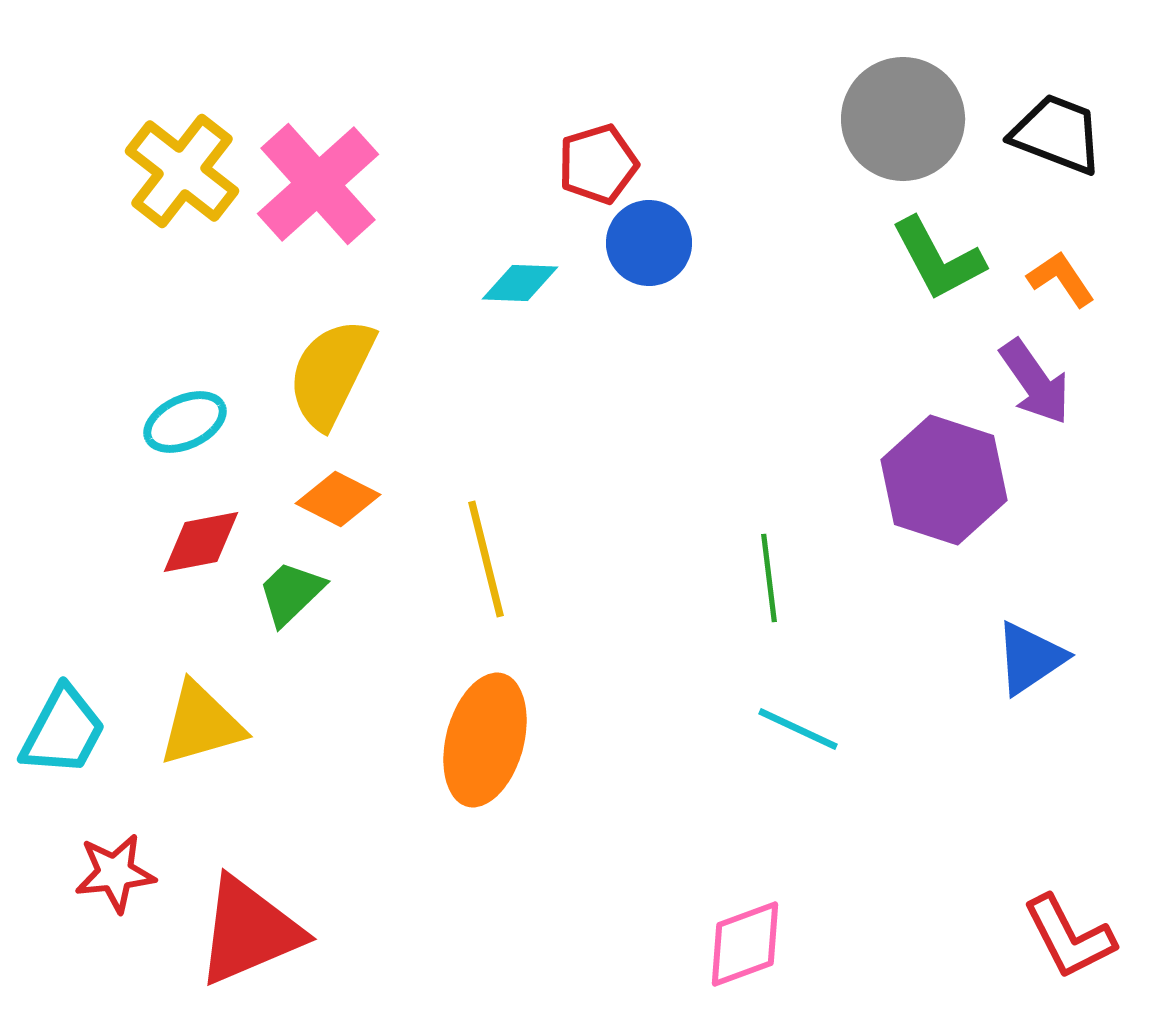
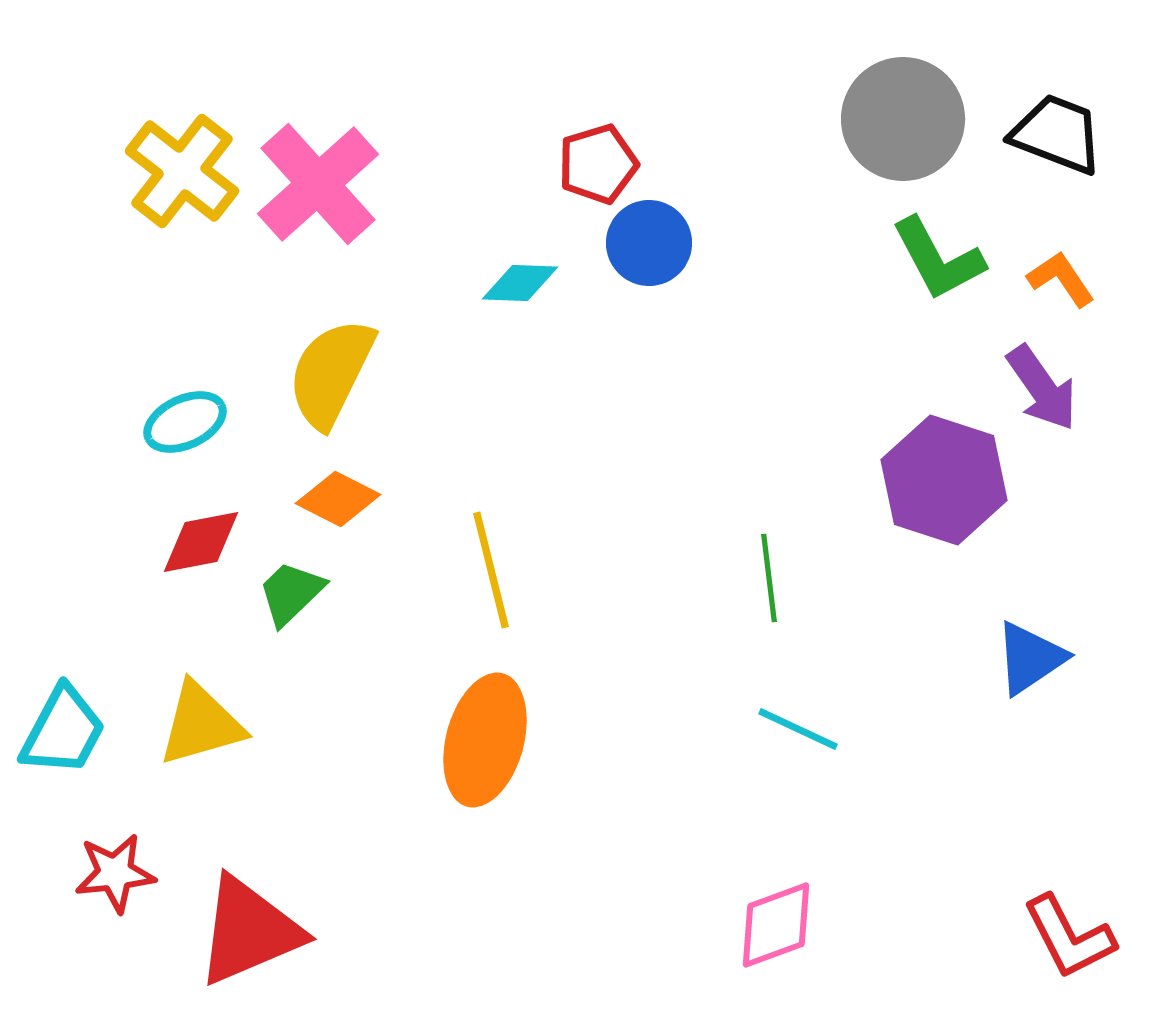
purple arrow: moved 7 px right, 6 px down
yellow line: moved 5 px right, 11 px down
pink diamond: moved 31 px right, 19 px up
